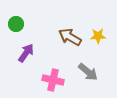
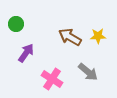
pink cross: moved 1 px left, 1 px up; rotated 20 degrees clockwise
